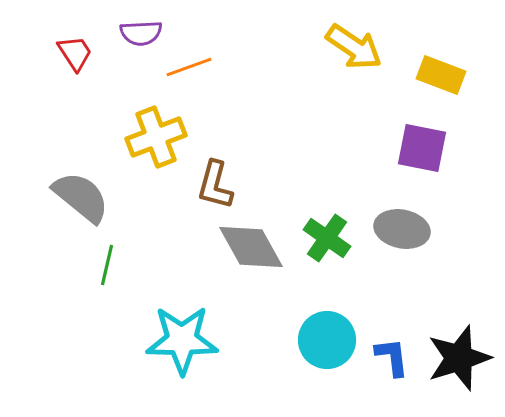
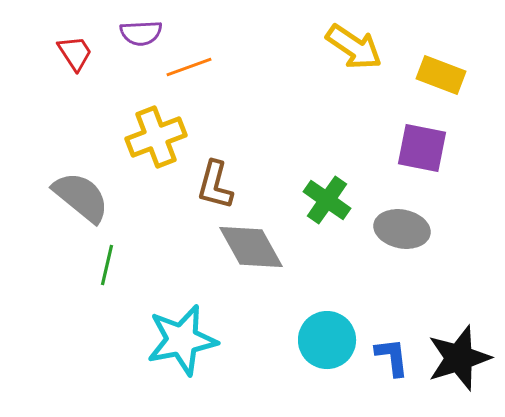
green cross: moved 38 px up
cyan star: rotated 12 degrees counterclockwise
